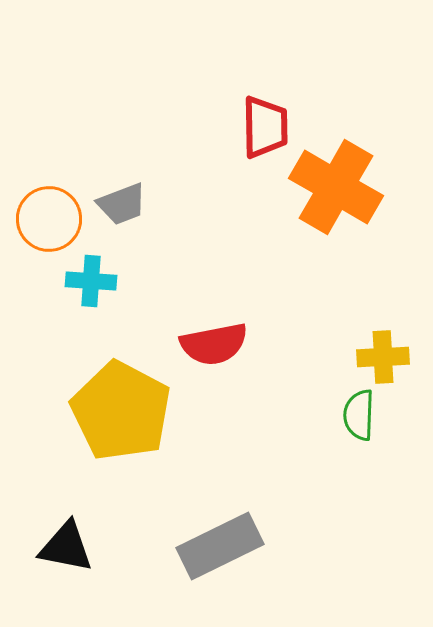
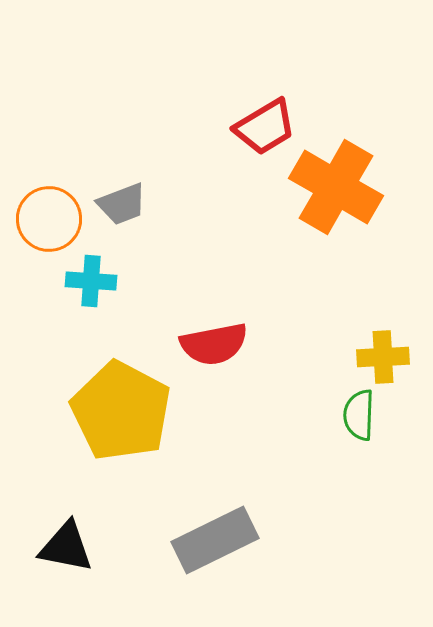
red trapezoid: rotated 60 degrees clockwise
gray rectangle: moved 5 px left, 6 px up
